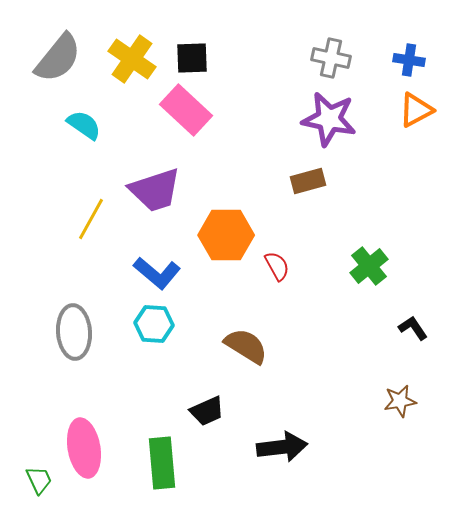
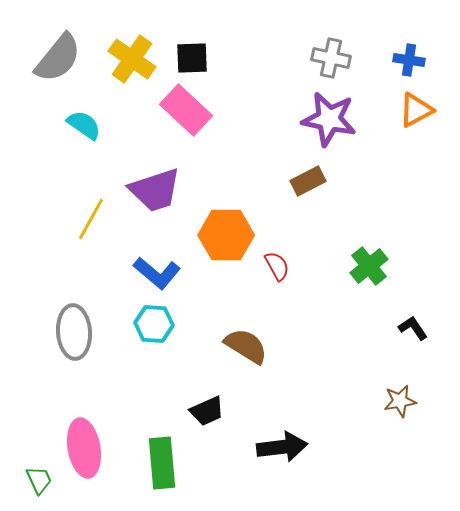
brown rectangle: rotated 12 degrees counterclockwise
